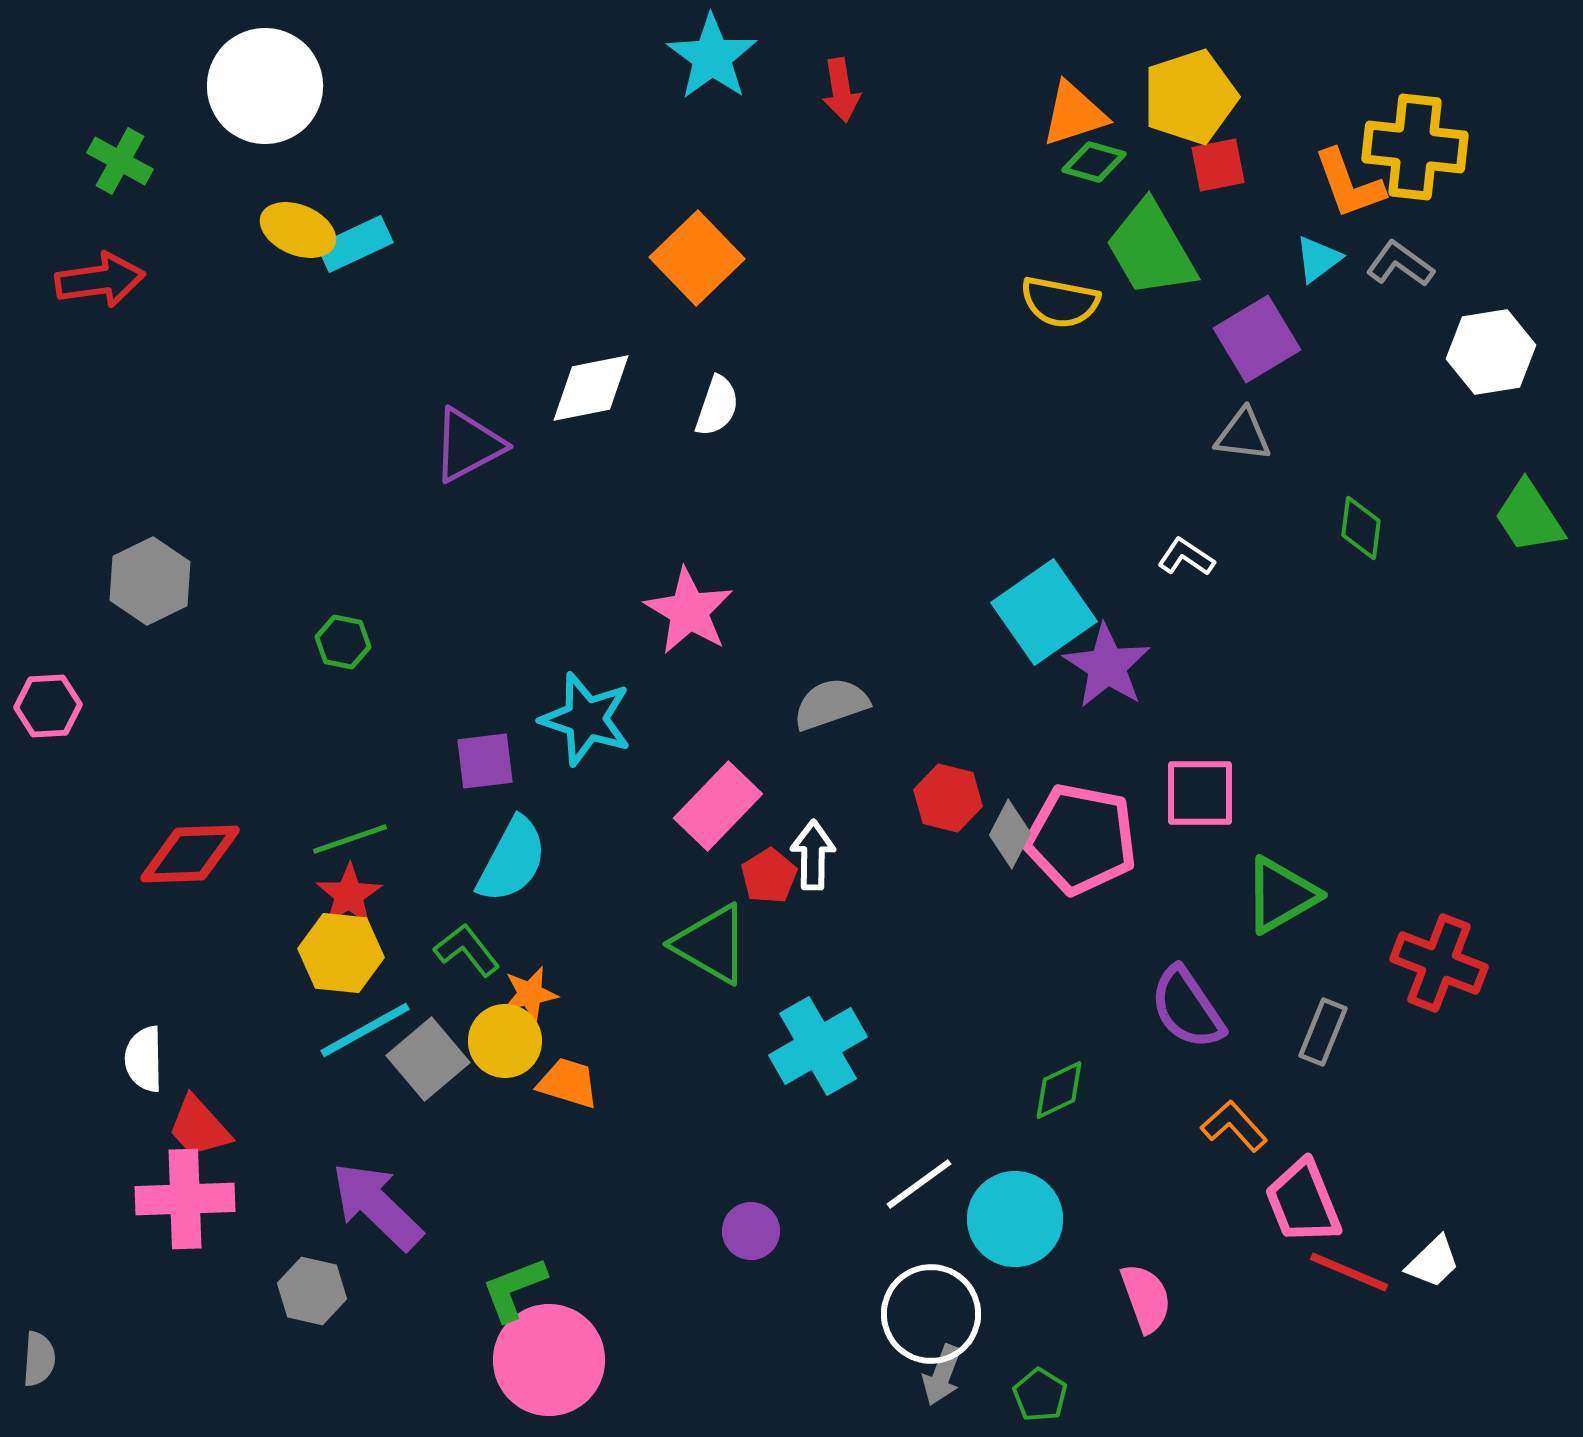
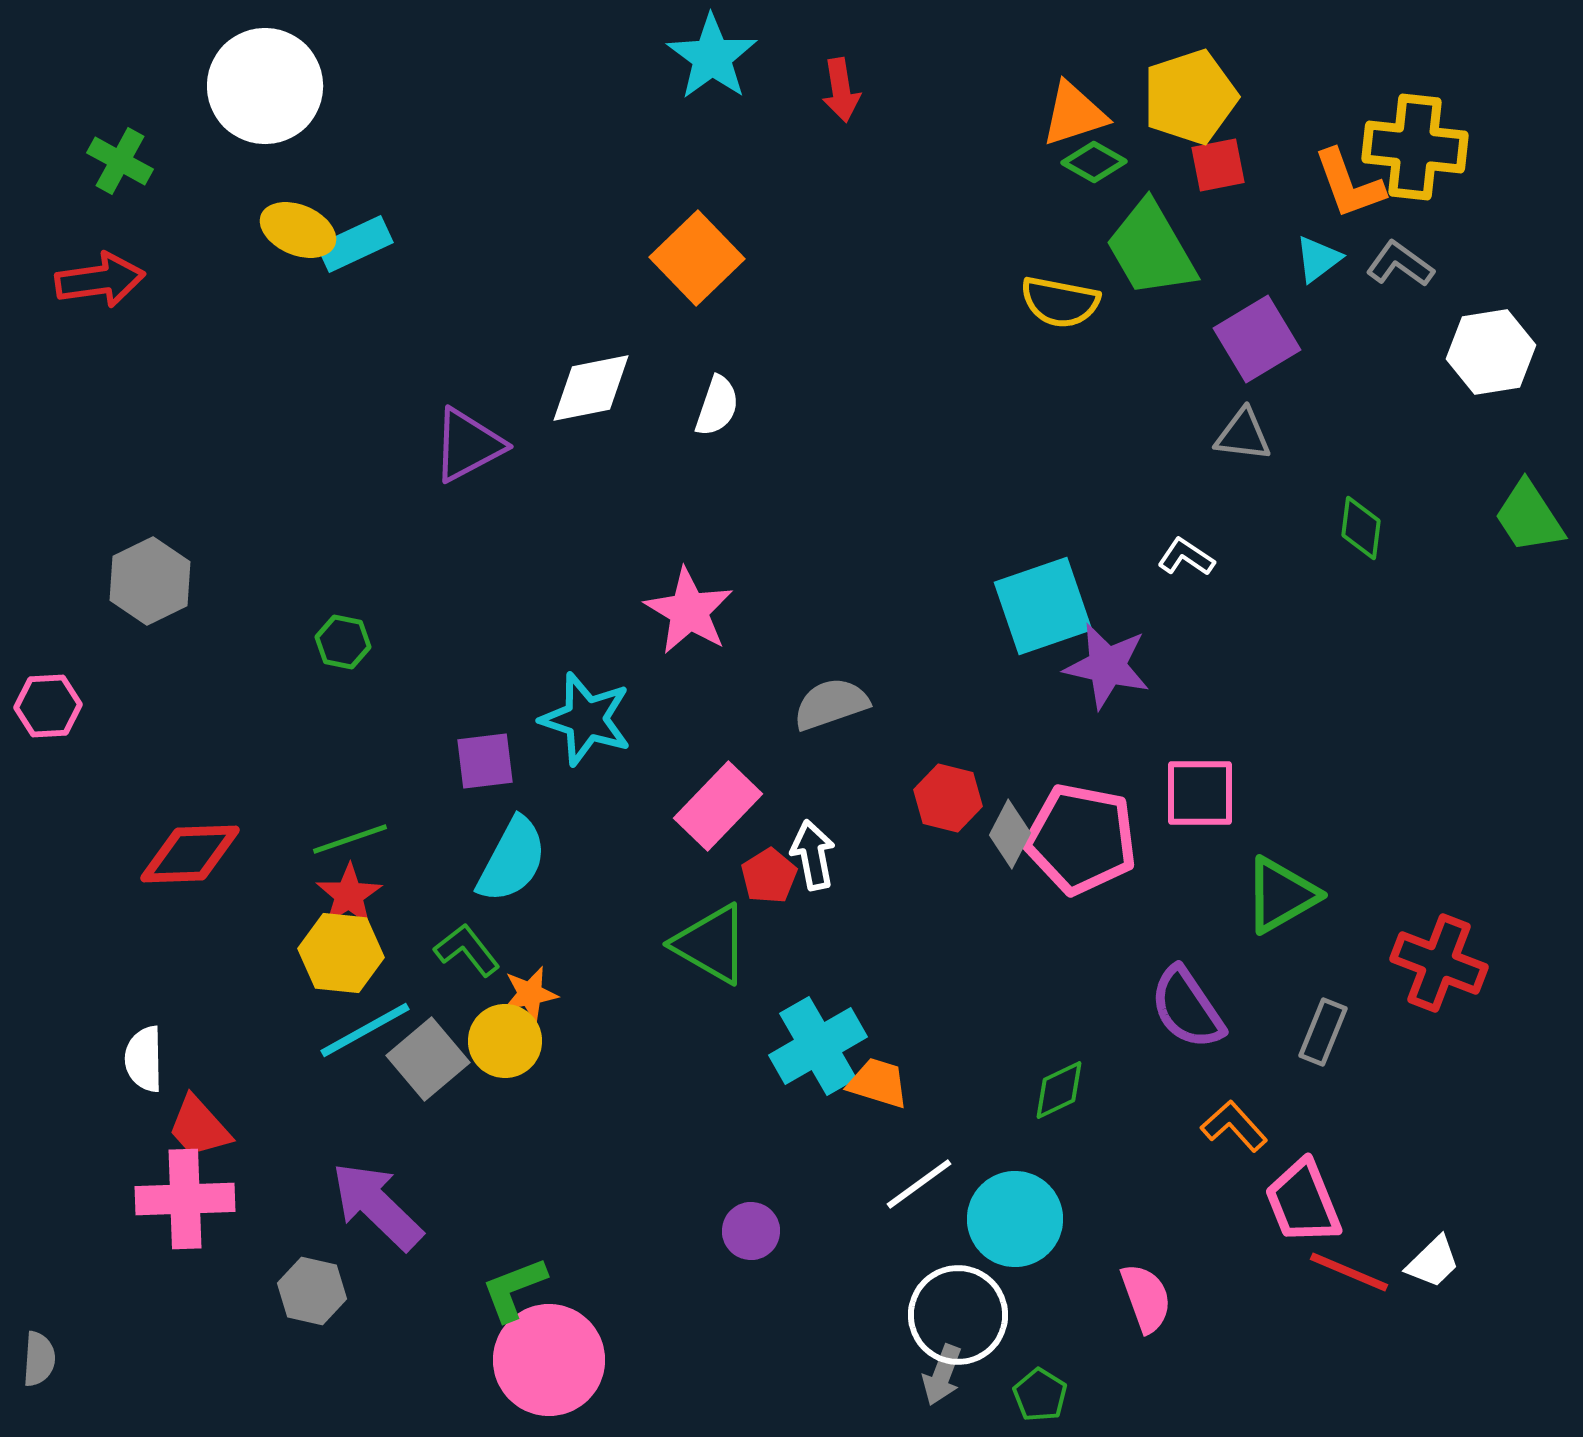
green diamond at (1094, 162): rotated 14 degrees clockwise
cyan square at (1044, 612): moved 1 px left, 6 px up; rotated 16 degrees clockwise
purple star at (1107, 666): rotated 20 degrees counterclockwise
white arrow at (813, 855): rotated 12 degrees counterclockwise
orange trapezoid at (568, 1083): moved 310 px right
white circle at (931, 1314): moved 27 px right, 1 px down
